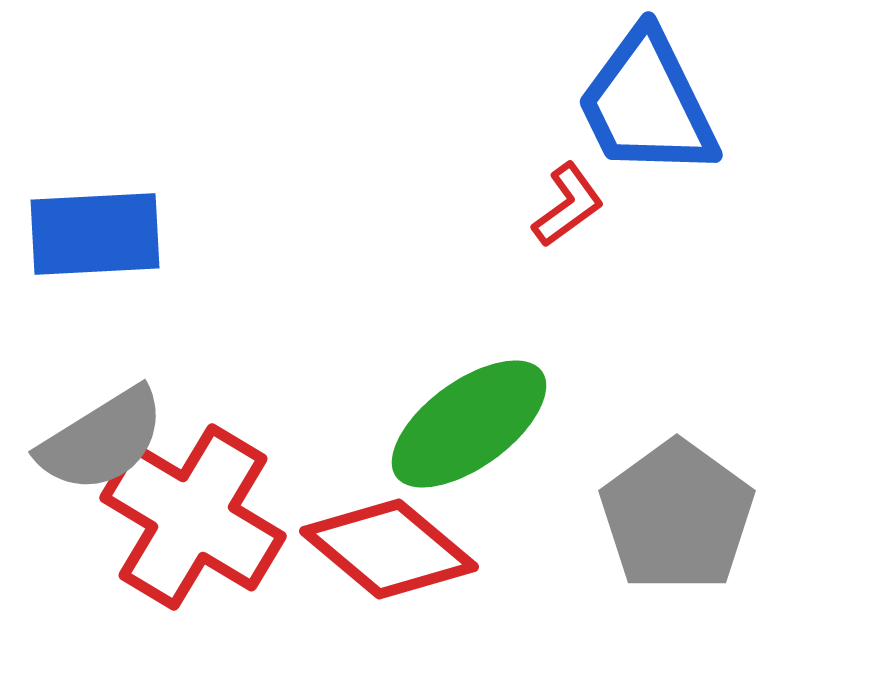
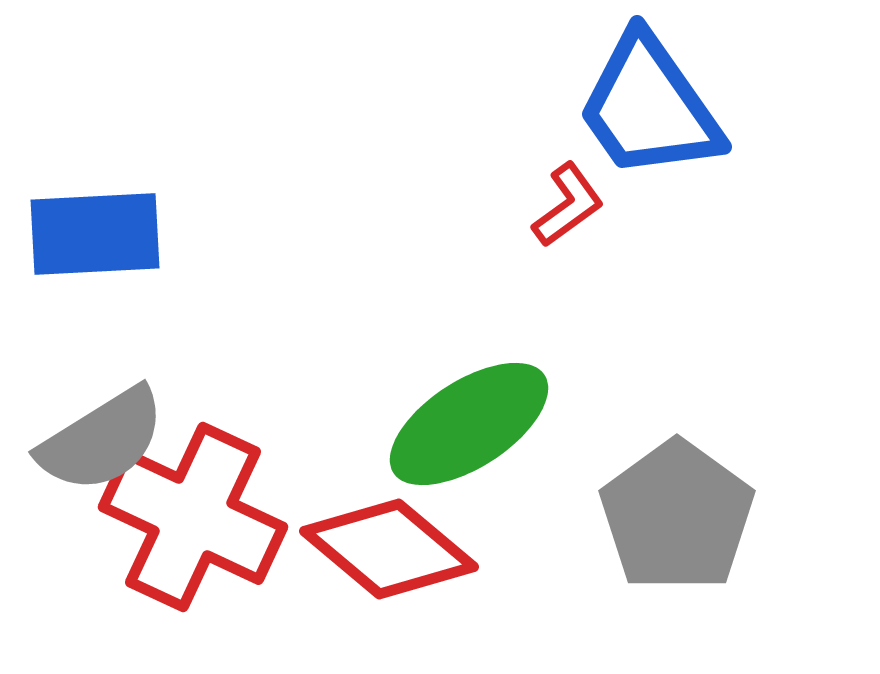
blue trapezoid: moved 2 px right, 3 px down; rotated 9 degrees counterclockwise
green ellipse: rotated 3 degrees clockwise
red cross: rotated 6 degrees counterclockwise
